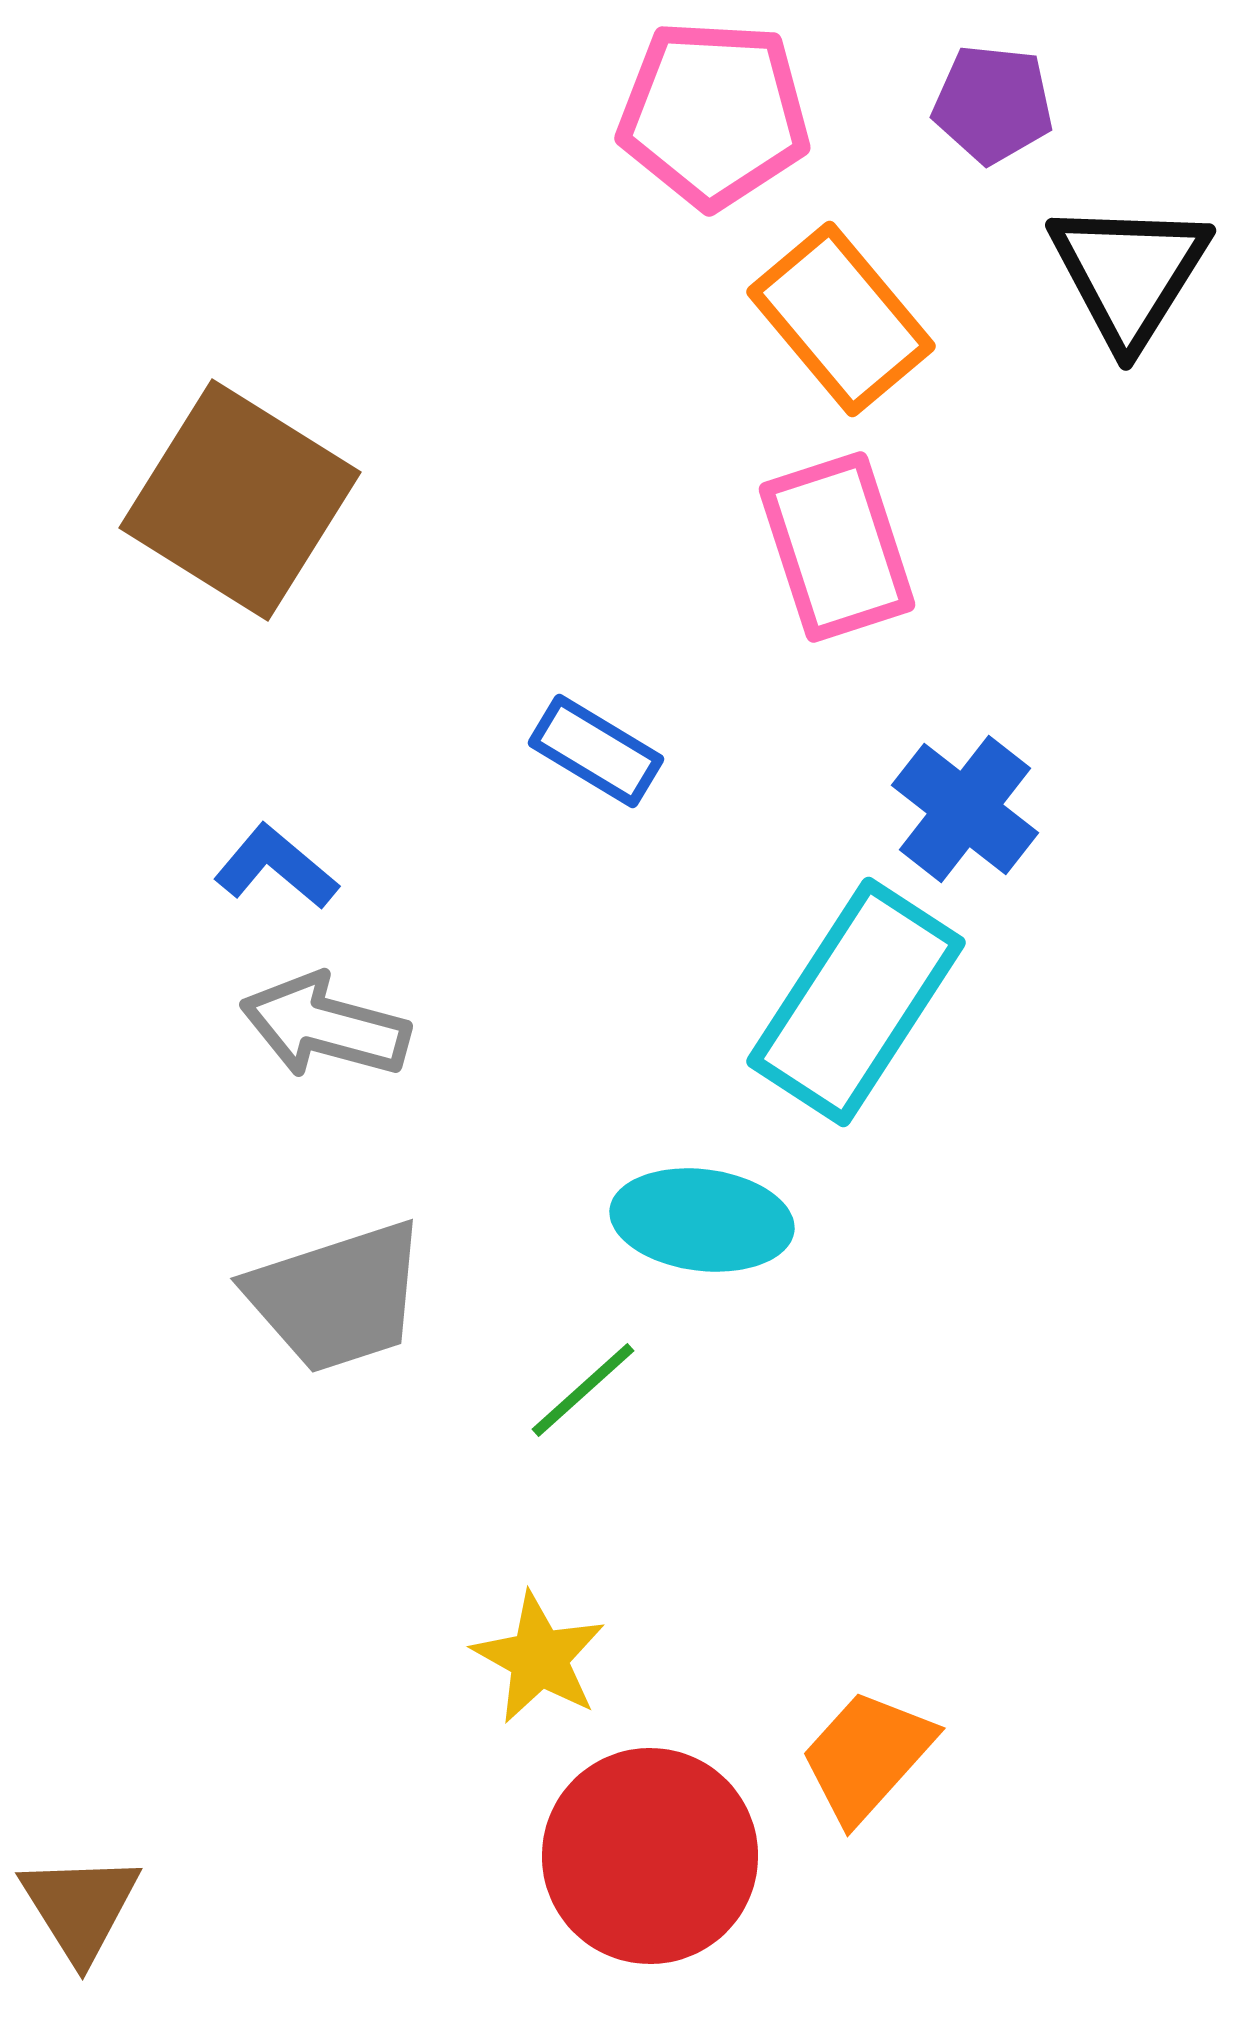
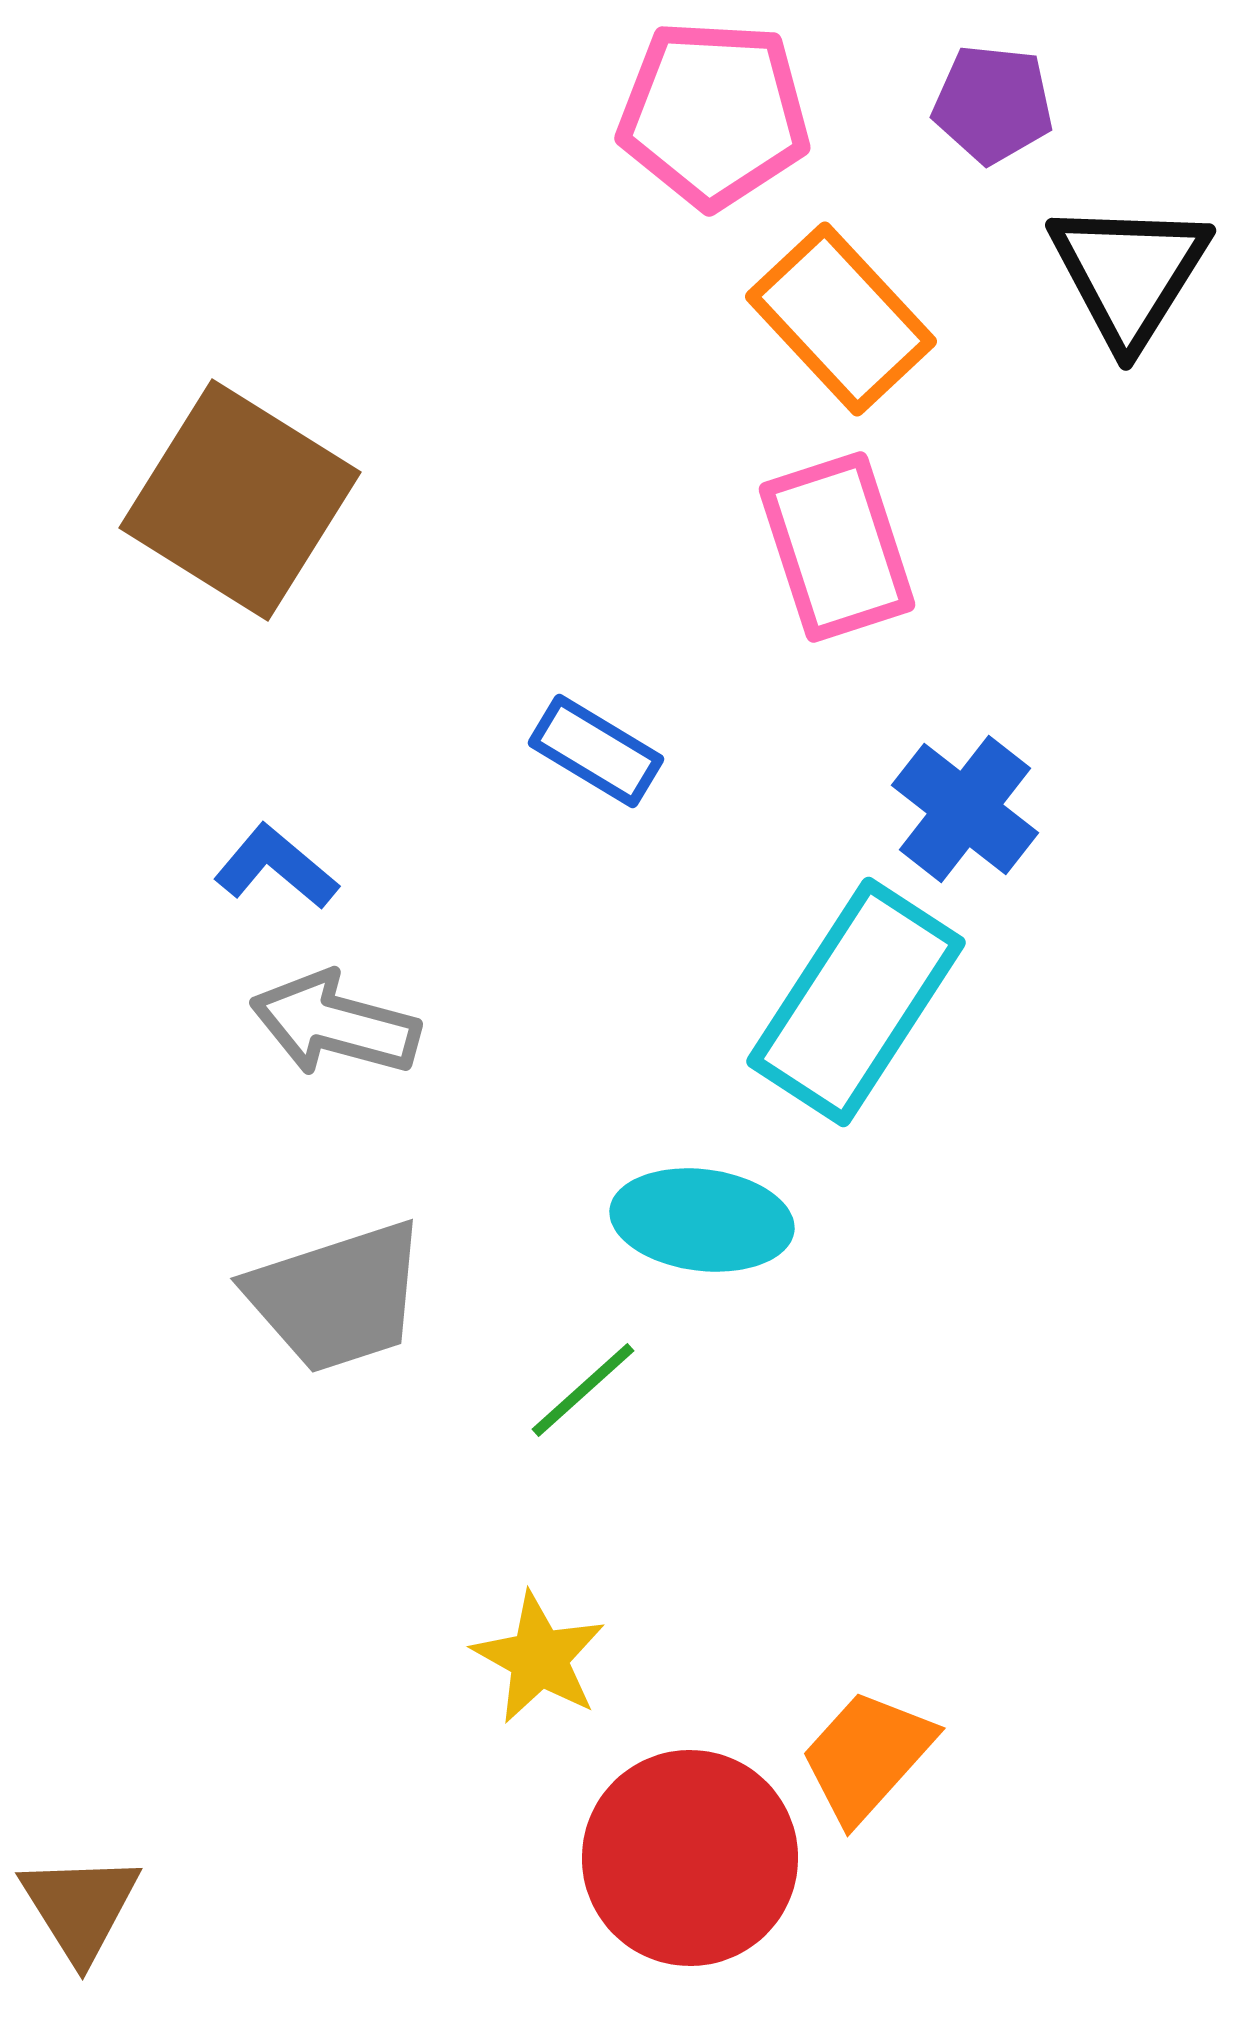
orange rectangle: rotated 3 degrees counterclockwise
gray arrow: moved 10 px right, 2 px up
red circle: moved 40 px right, 2 px down
